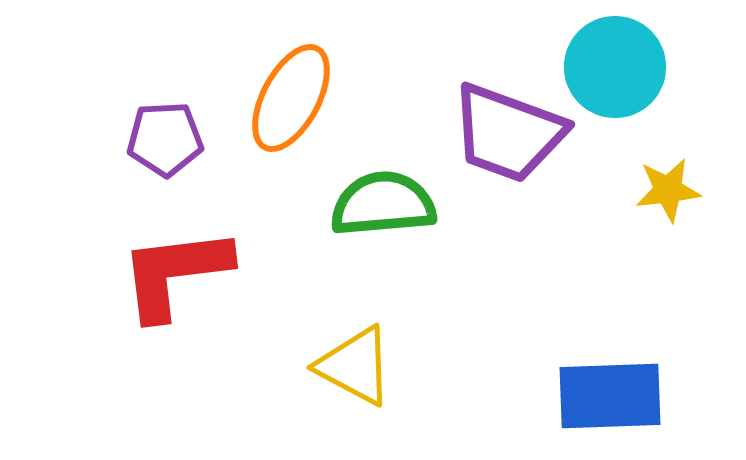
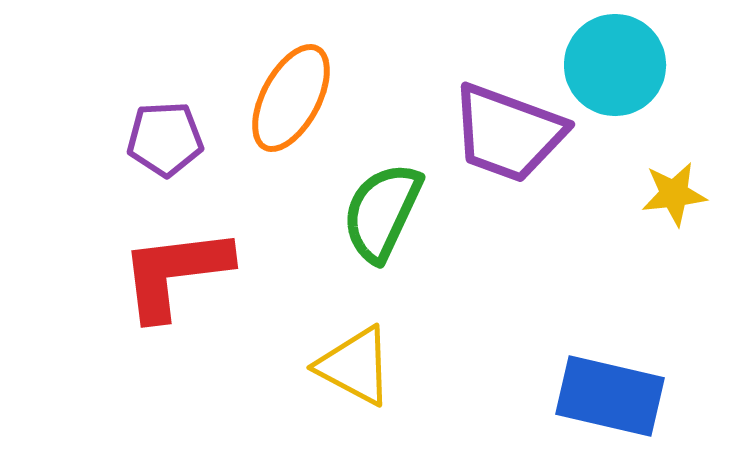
cyan circle: moved 2 px up
yellow star: moved 6 px right, 4 px down
green semicircle: moved 1 px left, 8 px down; rotated 60 degrees counterclockwise
blue rectangle: rotated 15 degrees clockwise
